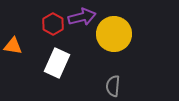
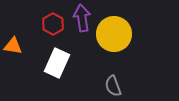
purple arrow: moved 1 px down; rotated 84 degrees counterclockwise
gray semicircle: rotated 25 degrees counterclockwise
